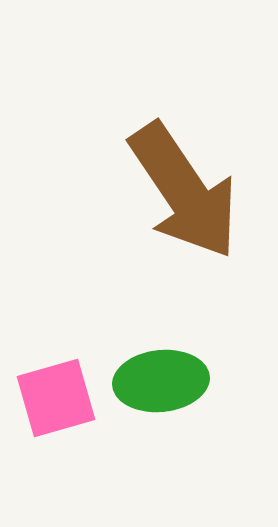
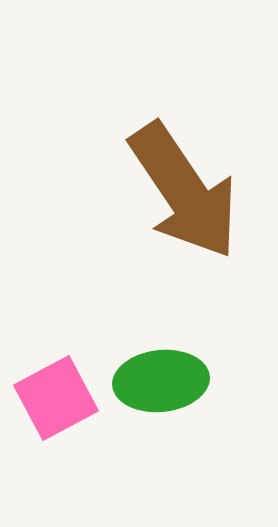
pink square: rotated 12 degrees counterclockwise
